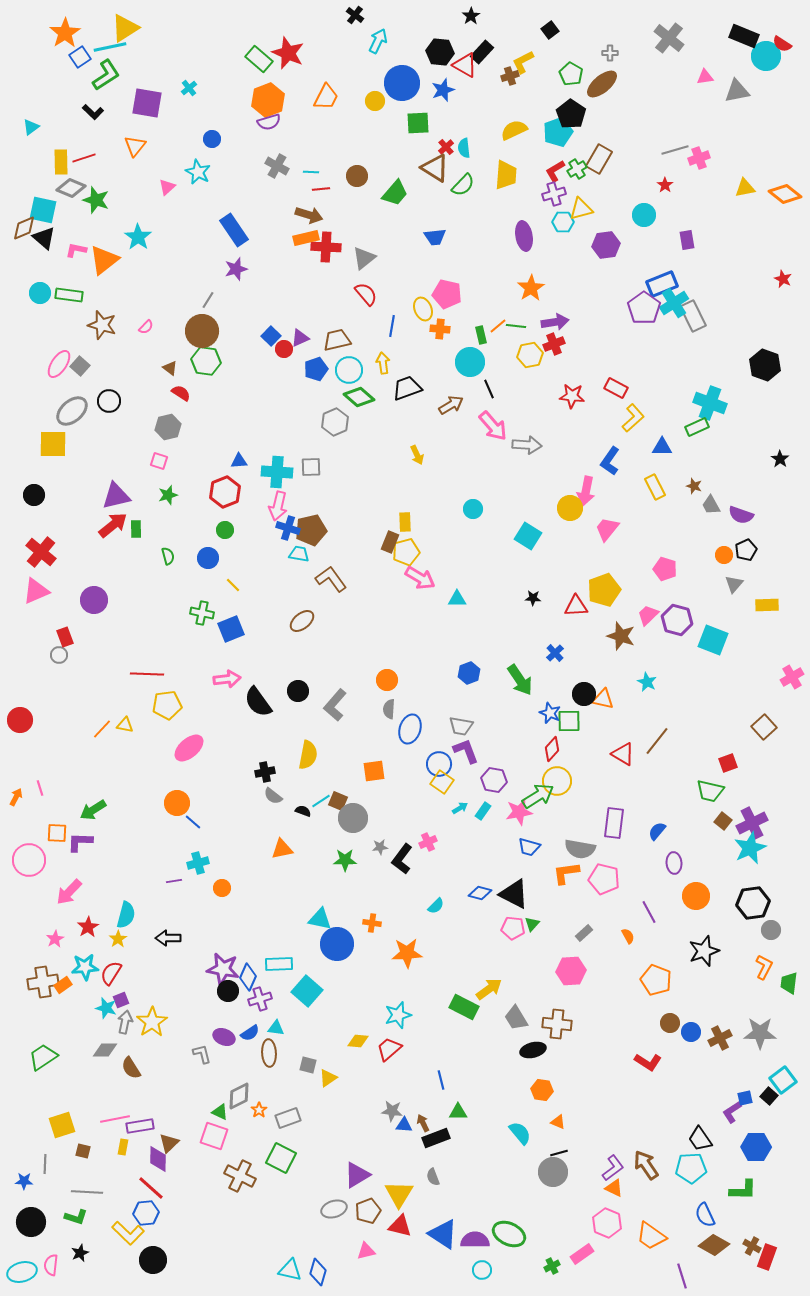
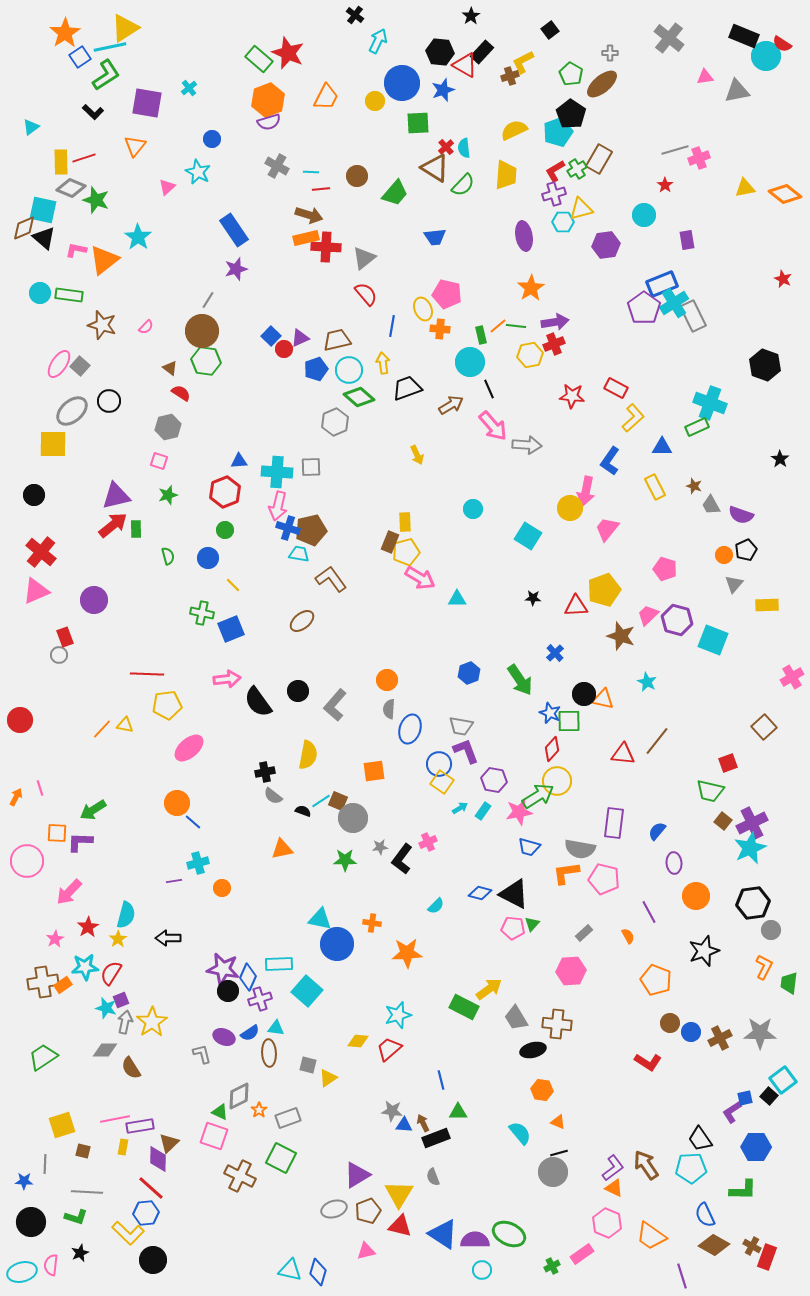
red triangle at (623, 754): rotated 25 degrees counterclockwise
pink circle at (29, 860): moved 2 px left, 1 px down
